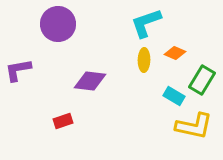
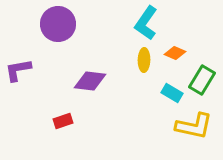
cyan L-shape: rotated 36 degrees counterclockwise
cyan rectangle: moved 2 px left, 3 px up
